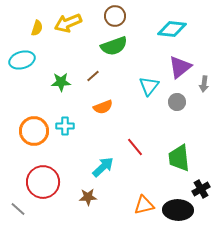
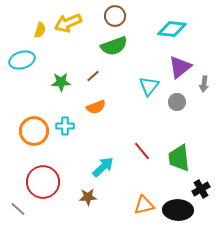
yellow semicircle: moved 3 px right, 2 px down
orange semicircle: moved 7 px left
red line: moved 7 px right, 4 px down
